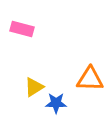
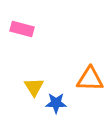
yellow triangle: rotated 30 degrees counterclockwise
